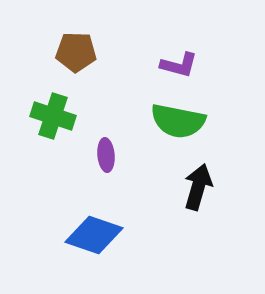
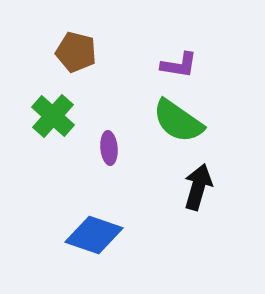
brown pentagon: rotated 12 degrees clockwise
purple L-shape: rotated 6 degrees counterclockwise
green cross: rotated 24 degrees clockwise
green semicircle: rotated 24 degrees clockwise
purple ellipse: moved 3 px right, 7 px up
